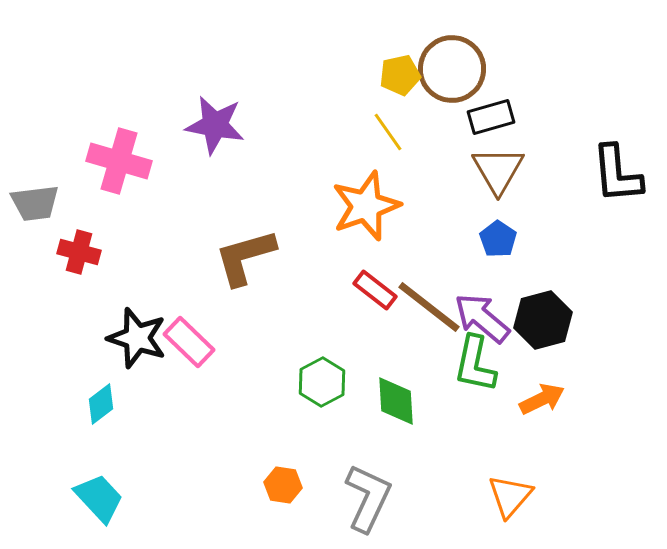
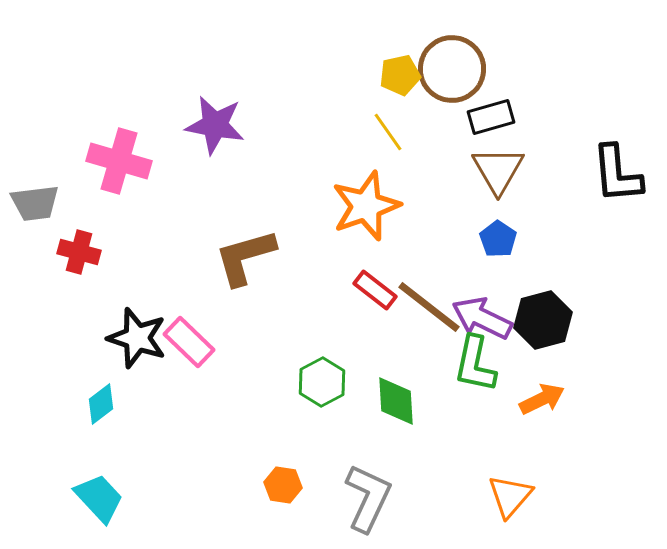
purple arrow: rotated 14 degrees counterclockwise
